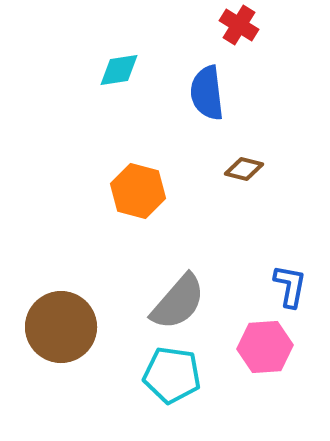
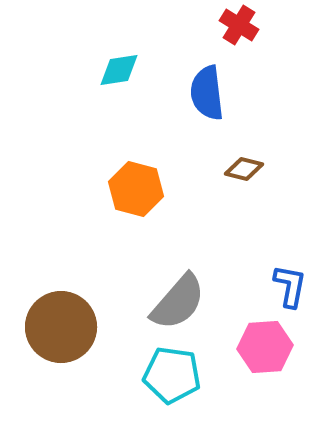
orange hexagon: moved 2 px left, 2 px up
